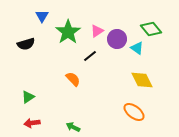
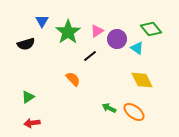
blue triangle: moved 5 px down
green arrow: moved 36 px right, 19 px up
